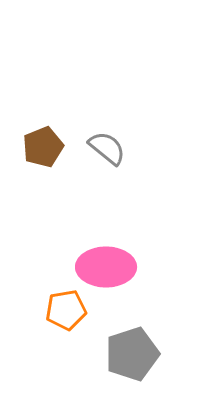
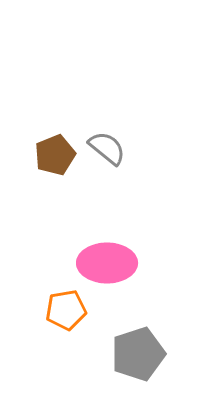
brown pentagon: moved 12 px right, 8 px down
pink ellipse: moved 1 px right, 4 px up
gray pentagon: moved 6 px right
